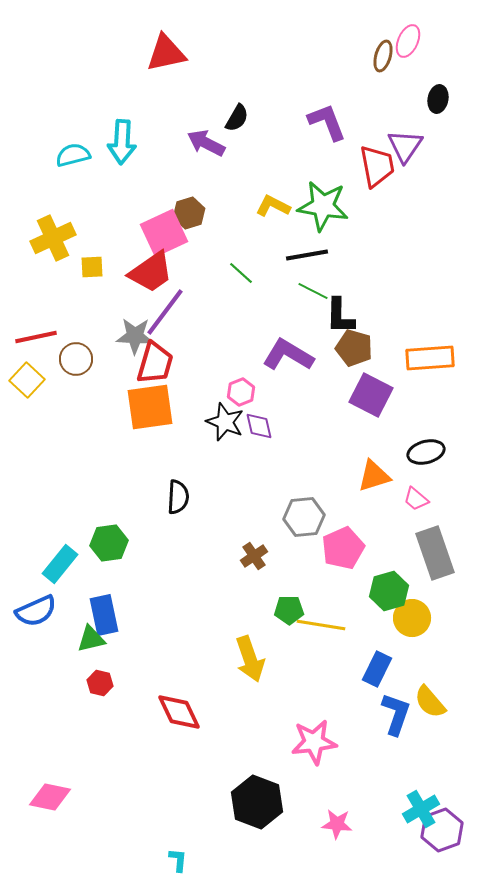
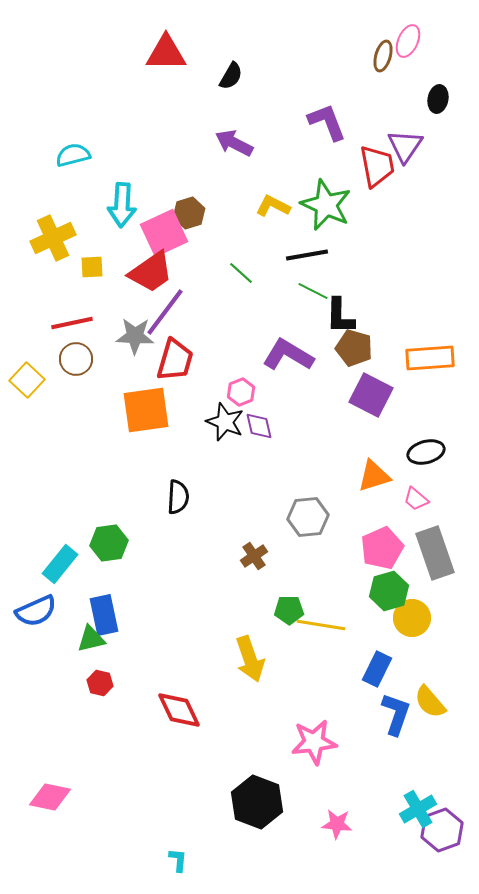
red triangle at (166, 53): rotated 12 degrees clockwise
black semicircle at (237, 118): moved 6 px left, 42 px up
cyan arrow at (122, 142): moved 63 px down
purple arrow at (206, 143): moved 28 px right
green star at (323, 206): moved 3 px right, 1 px up; rotated 15 degrees clockwise
red line at (36, 337): moved 36 px right, 14 px up
red trapezoid at (155, 363): moved 20 px right, 3 px up
orange square at (150, 407): moved 4 px left, 3 px down
gray hexagon at (304, 517): moved 4 px right
pink pentagon at (343, 548): moved 39 px right
red diamond at (179, 712): moved 2 px up
cyan cross at (421, 809): moved 3 px left
